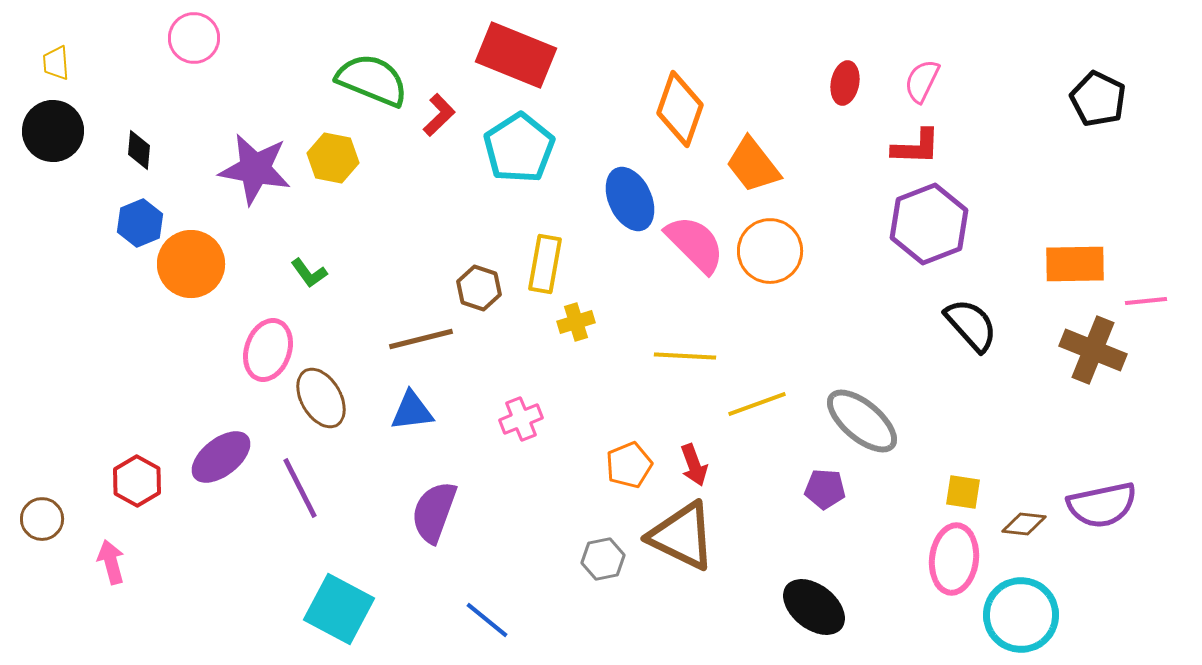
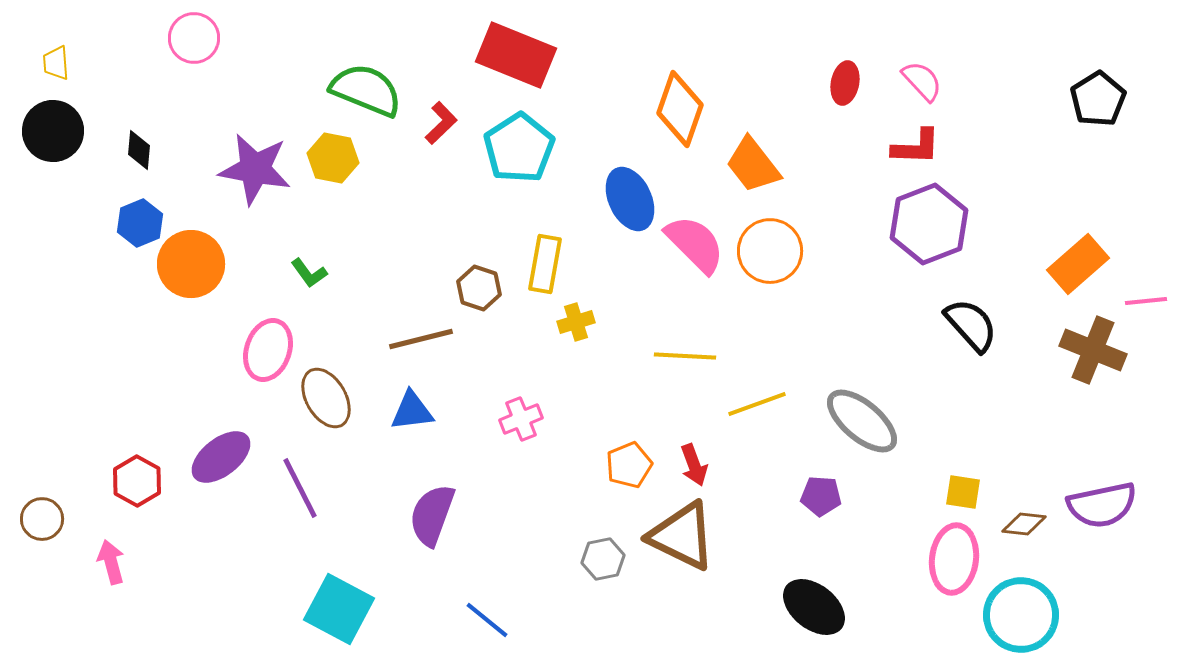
green semicircle at (372, 80): moved 6 px left, 10 px down
pink semicircle at (922, 81): rotated 111 degrees clockwise
black pentagon at (1098, 99): rotated 14 degrees clockwise
red L-shape at (439, 115): moved 2 px right, 8 px down
orange rectangle at (1075, 264): moved 3 px right; rotated 40 degrees counterclockwise
brown ellipse at (321, 398): moved 5 px right
purple pentagon at (825, 489): moved 4 px left, 7 px down
purple semicircle at (434, 512): moved 2 px left, 3 px down
